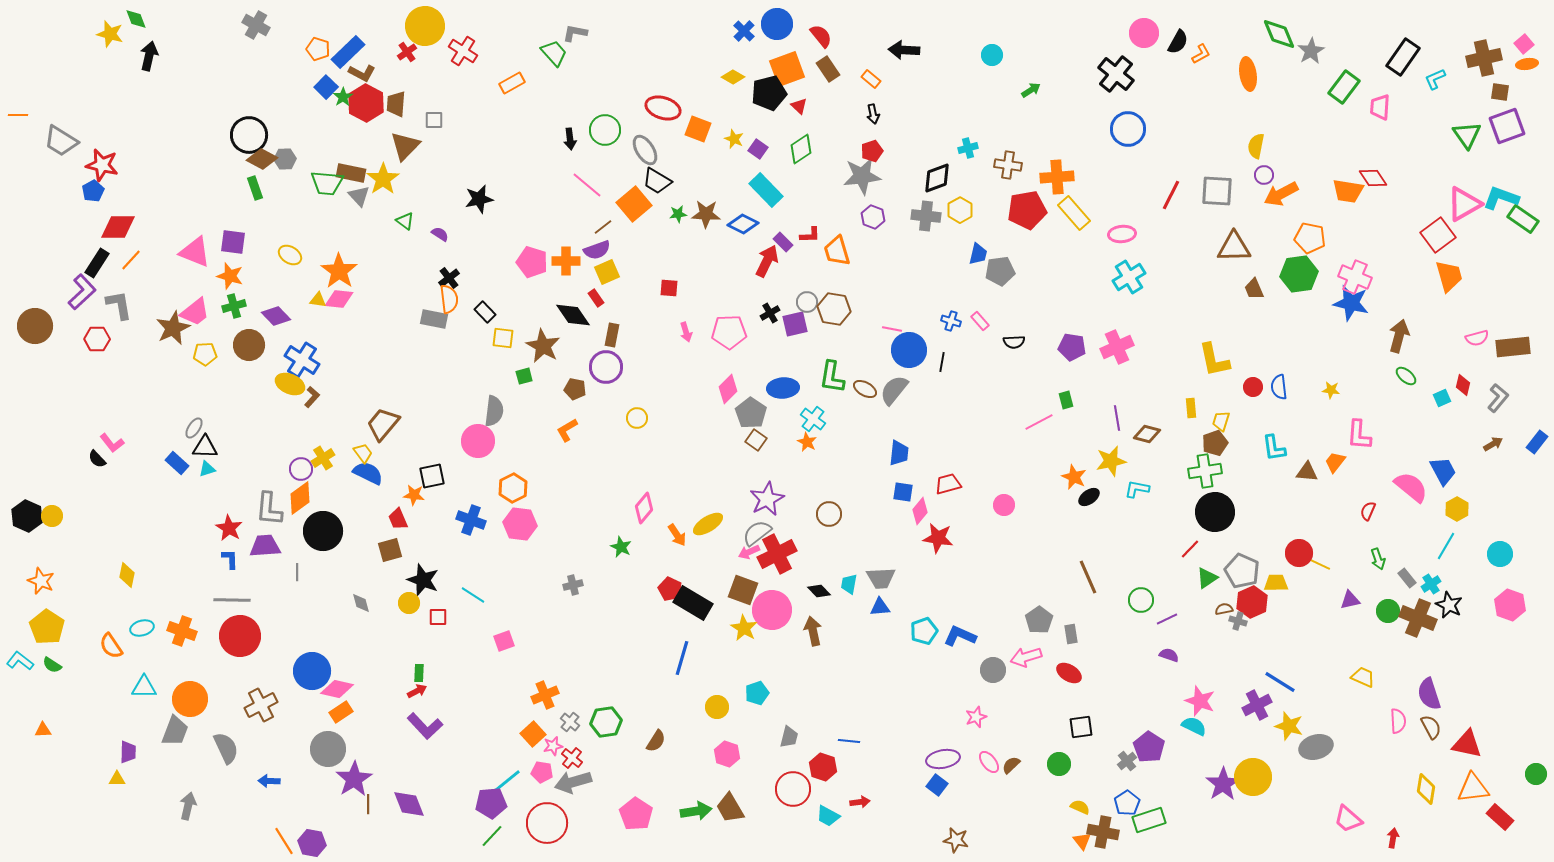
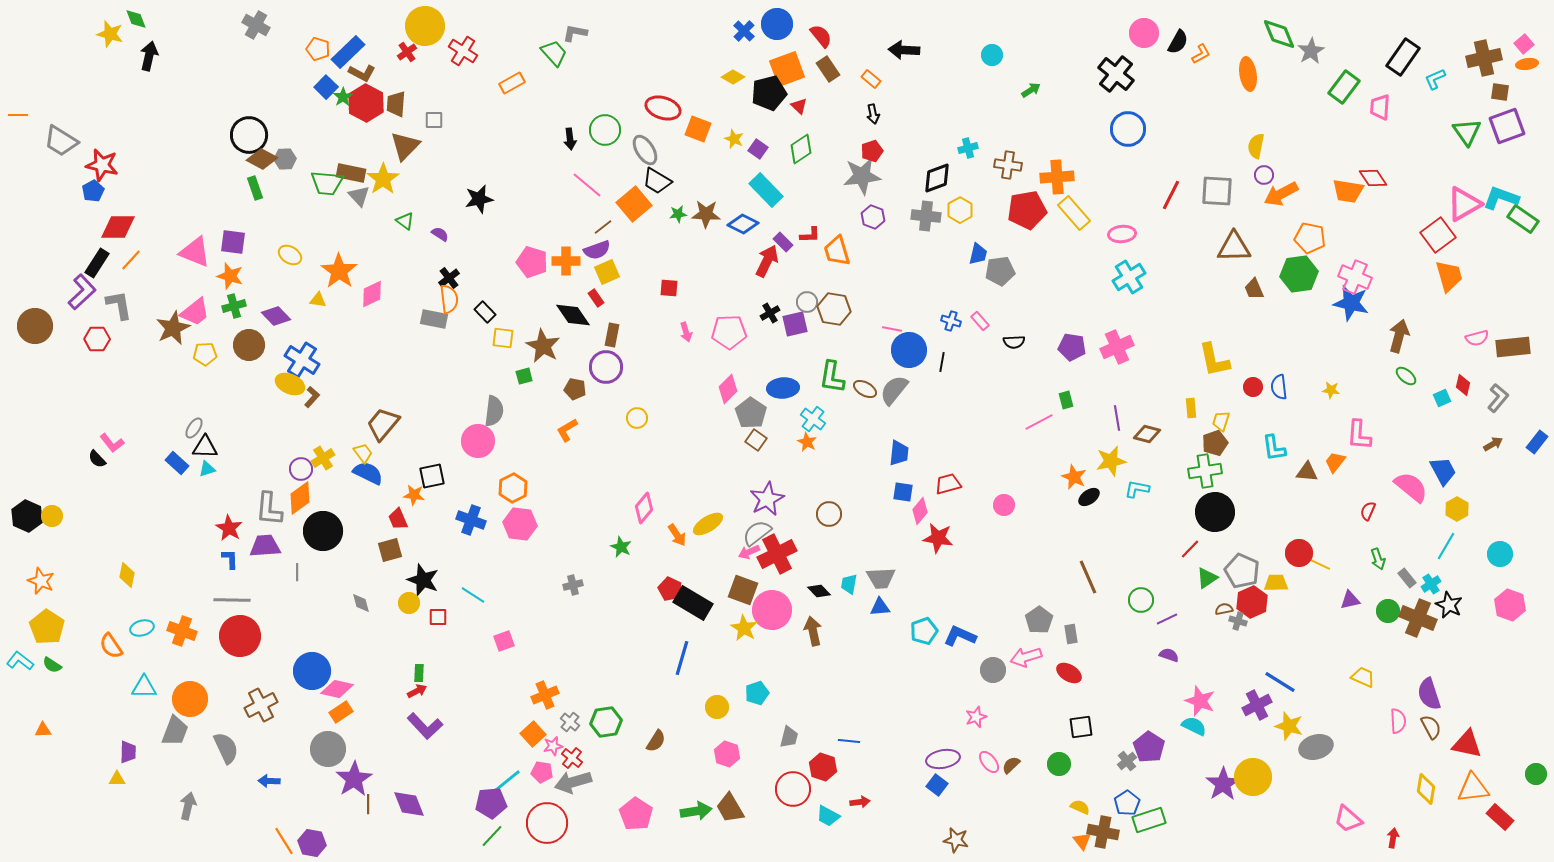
green triangle at (1467, 135): moved 3 px up
pink diamond at (339, 299): moved 33 px right, 5 px up; rotated 32 degrees counterclockwise
